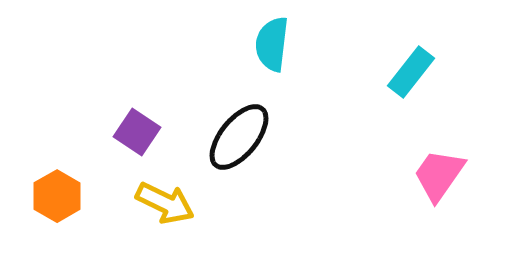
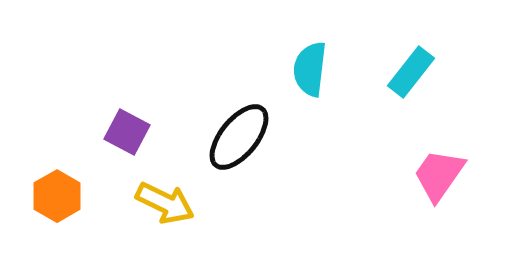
cyan semicircle: moved 38 px right, 25 px down
purple square: moved 10 px left; rotated 6 degrees counterclockwise
